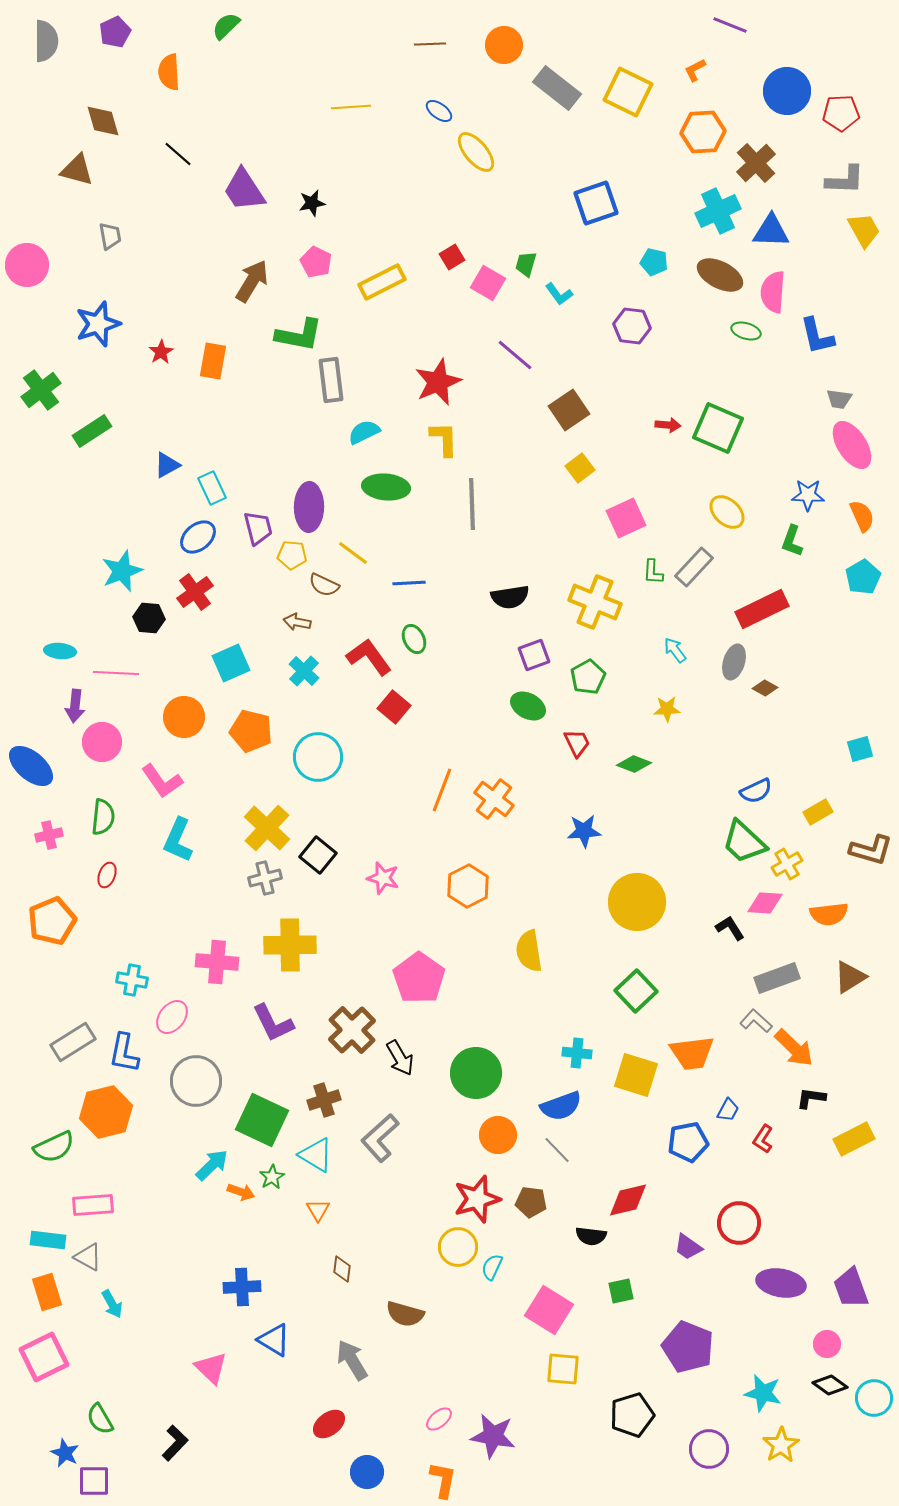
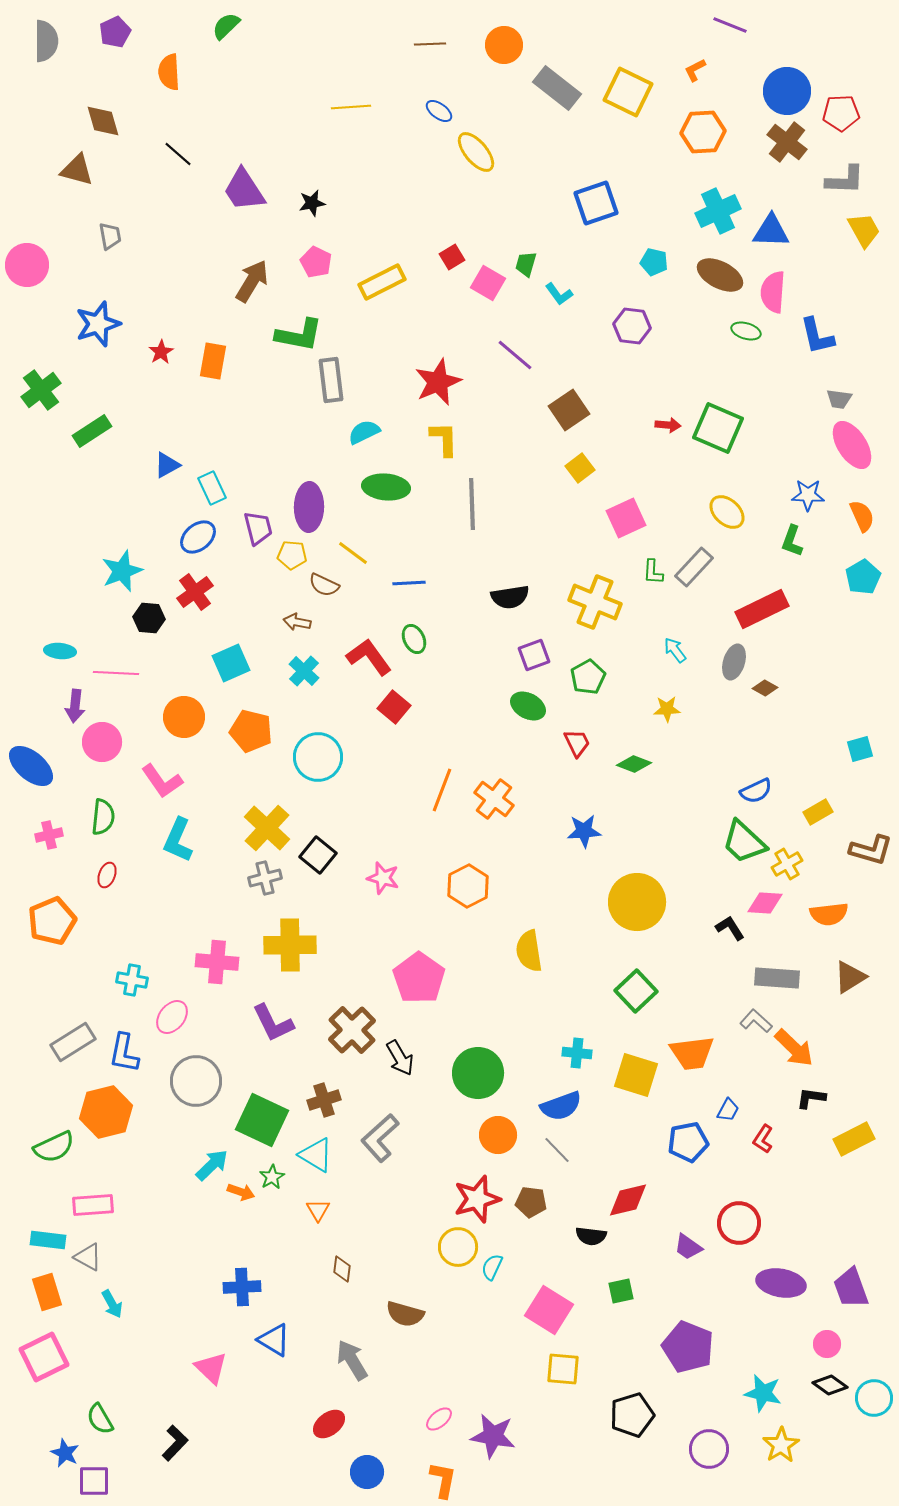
brown cross at (756, 163): moved 31 px right, 21 px up; rotated 9 degrees counterclockwise
gray rectangle at (777, 978): rotated 24 degrees clockwise
green circle at (476, 1073): moved 2 px right
